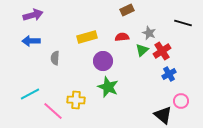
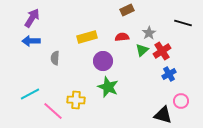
purple arrow: moved 1 px left, 3 px down; rotated 42 degrees counterclockwise
gray star: rotated 16 degrees clockwise
black triangle: rotated 24 degrees counterclockwise
